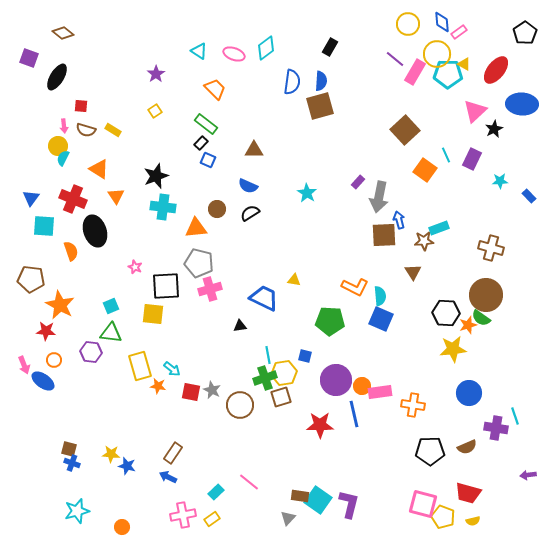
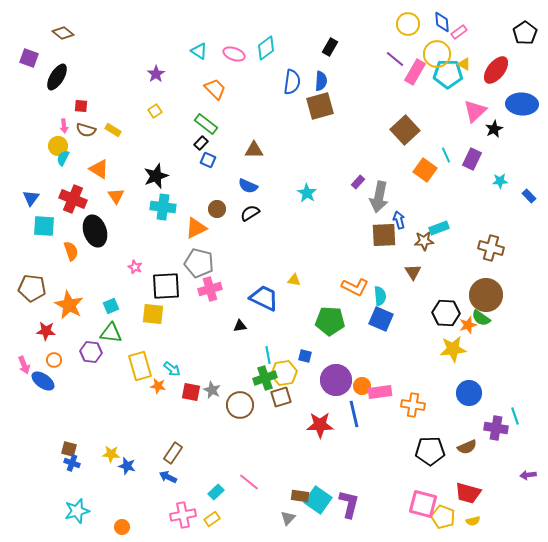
orange triangle at (196, 228): rotated 20 degrees counterclockwise
brown pentagon at (31, 279): moved 1 px right, 9 px down
orange star at (60, 305): moved 9 px right
